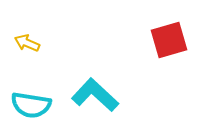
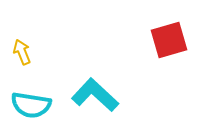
yellow arrow: moved 5 px left, 9 px down; rotated 45 degrees clockwise
